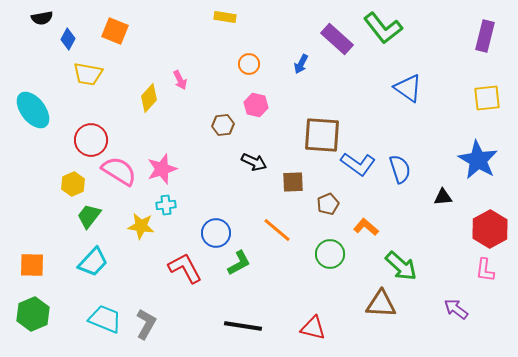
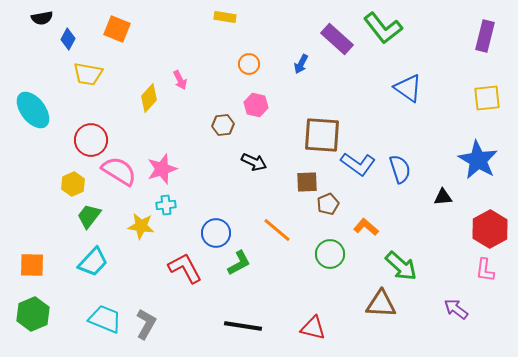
orange square at (115, 31): moved 2 px right, 2 px up
brown square at (293, 182): moved 14 px right
